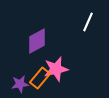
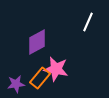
purple diamond: moved 1 px down
pink star: rotated 25 degrees clockwise
purple star: moved 4 px left
